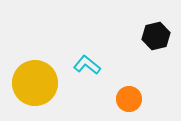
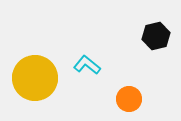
yellow circle: moved 5 px up
